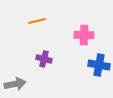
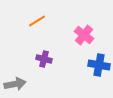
orange line: rotated 18 degrees counterclockwise
pink cross: rotated 36 degrees clockwise
